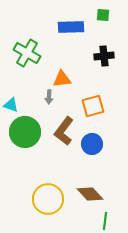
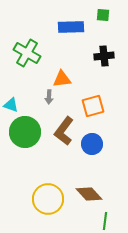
brown diamond: moved 1 px left
